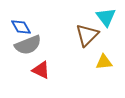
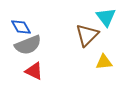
red triangle: moved 7 px left, 1 px down
